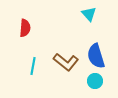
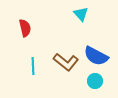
cyan triangle: moved 8 px left
red semicircle: rotated 18 degrees counterclockwise
blue semicircle: rotated 45 degrees counterclockwise
cyan line: rotated 12 degrees counterclockwise
